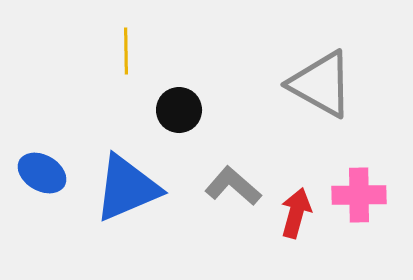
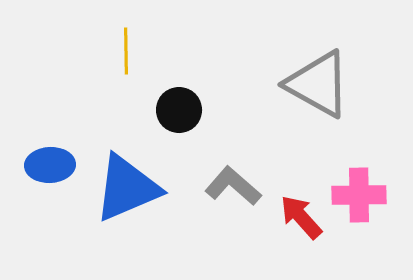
gray triangle: moved 3 px left
blue ellipse: moved 8 px right, 8 px up; rotated 33 degrees counterclockwise
red arrow: moved 5 px right, 4 px down; rotated 57 degrees counterclockwise
